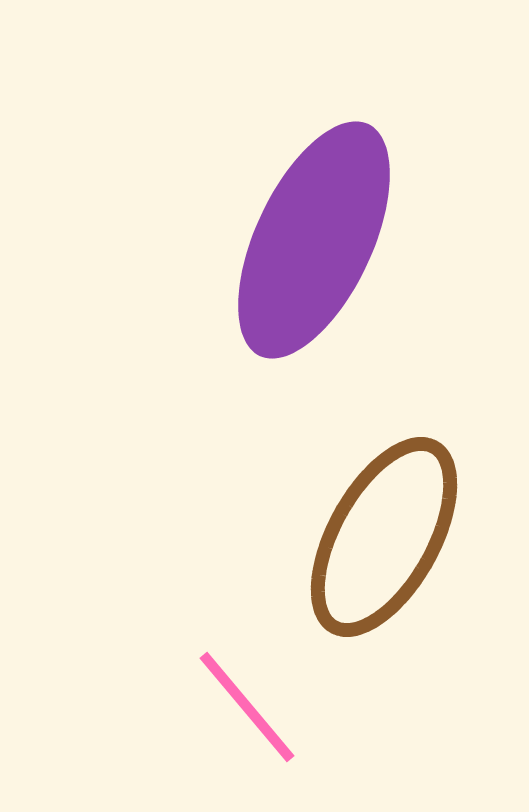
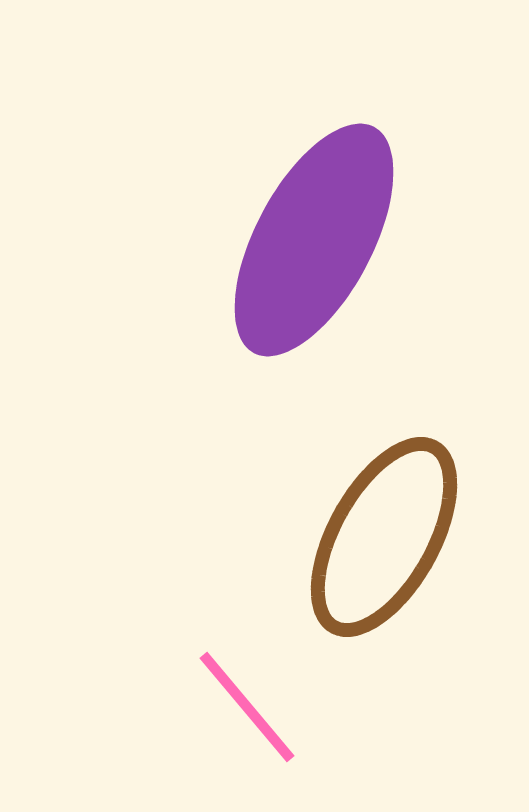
purple ellipse: rotated 3 degrees clockwise
